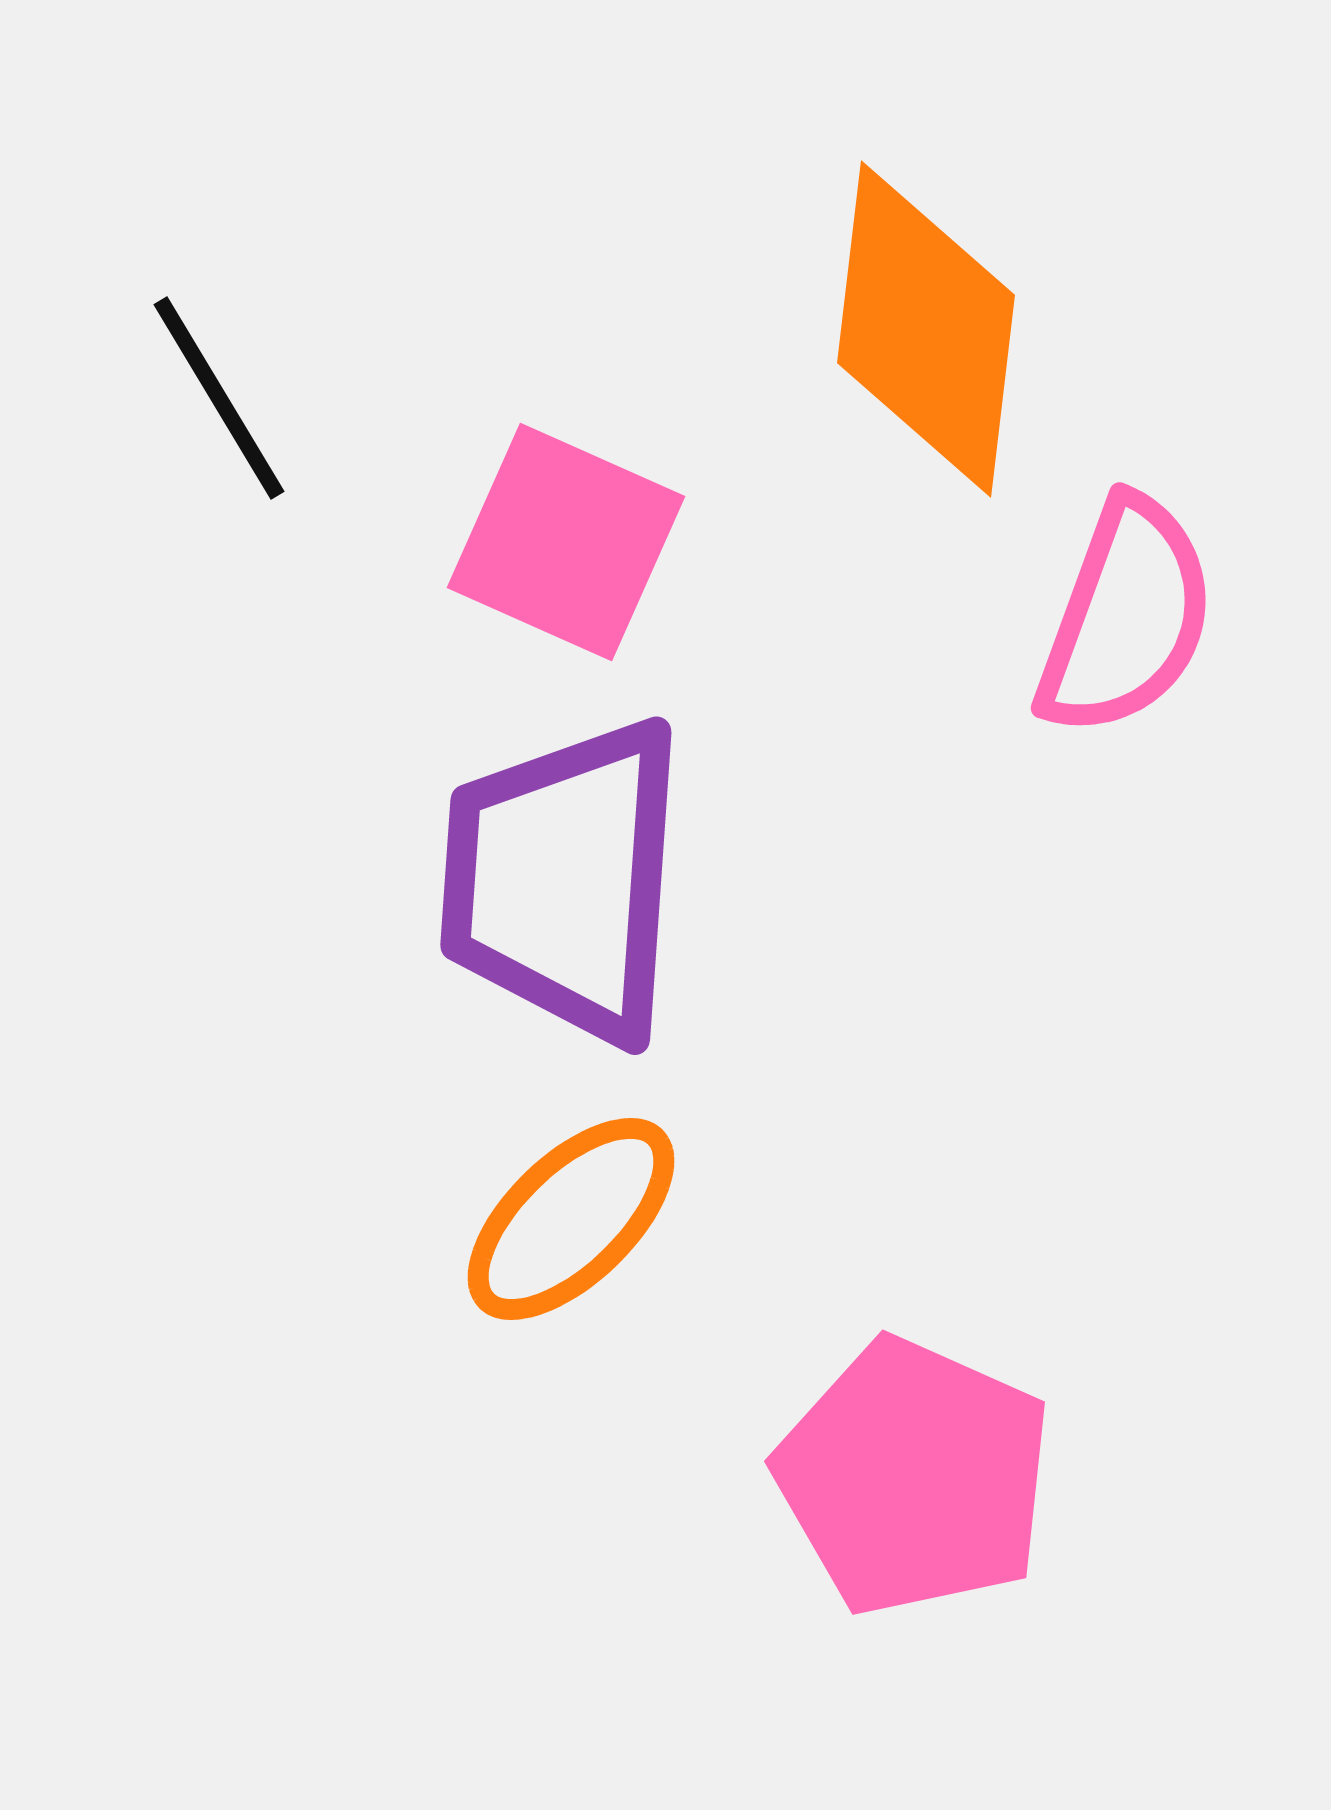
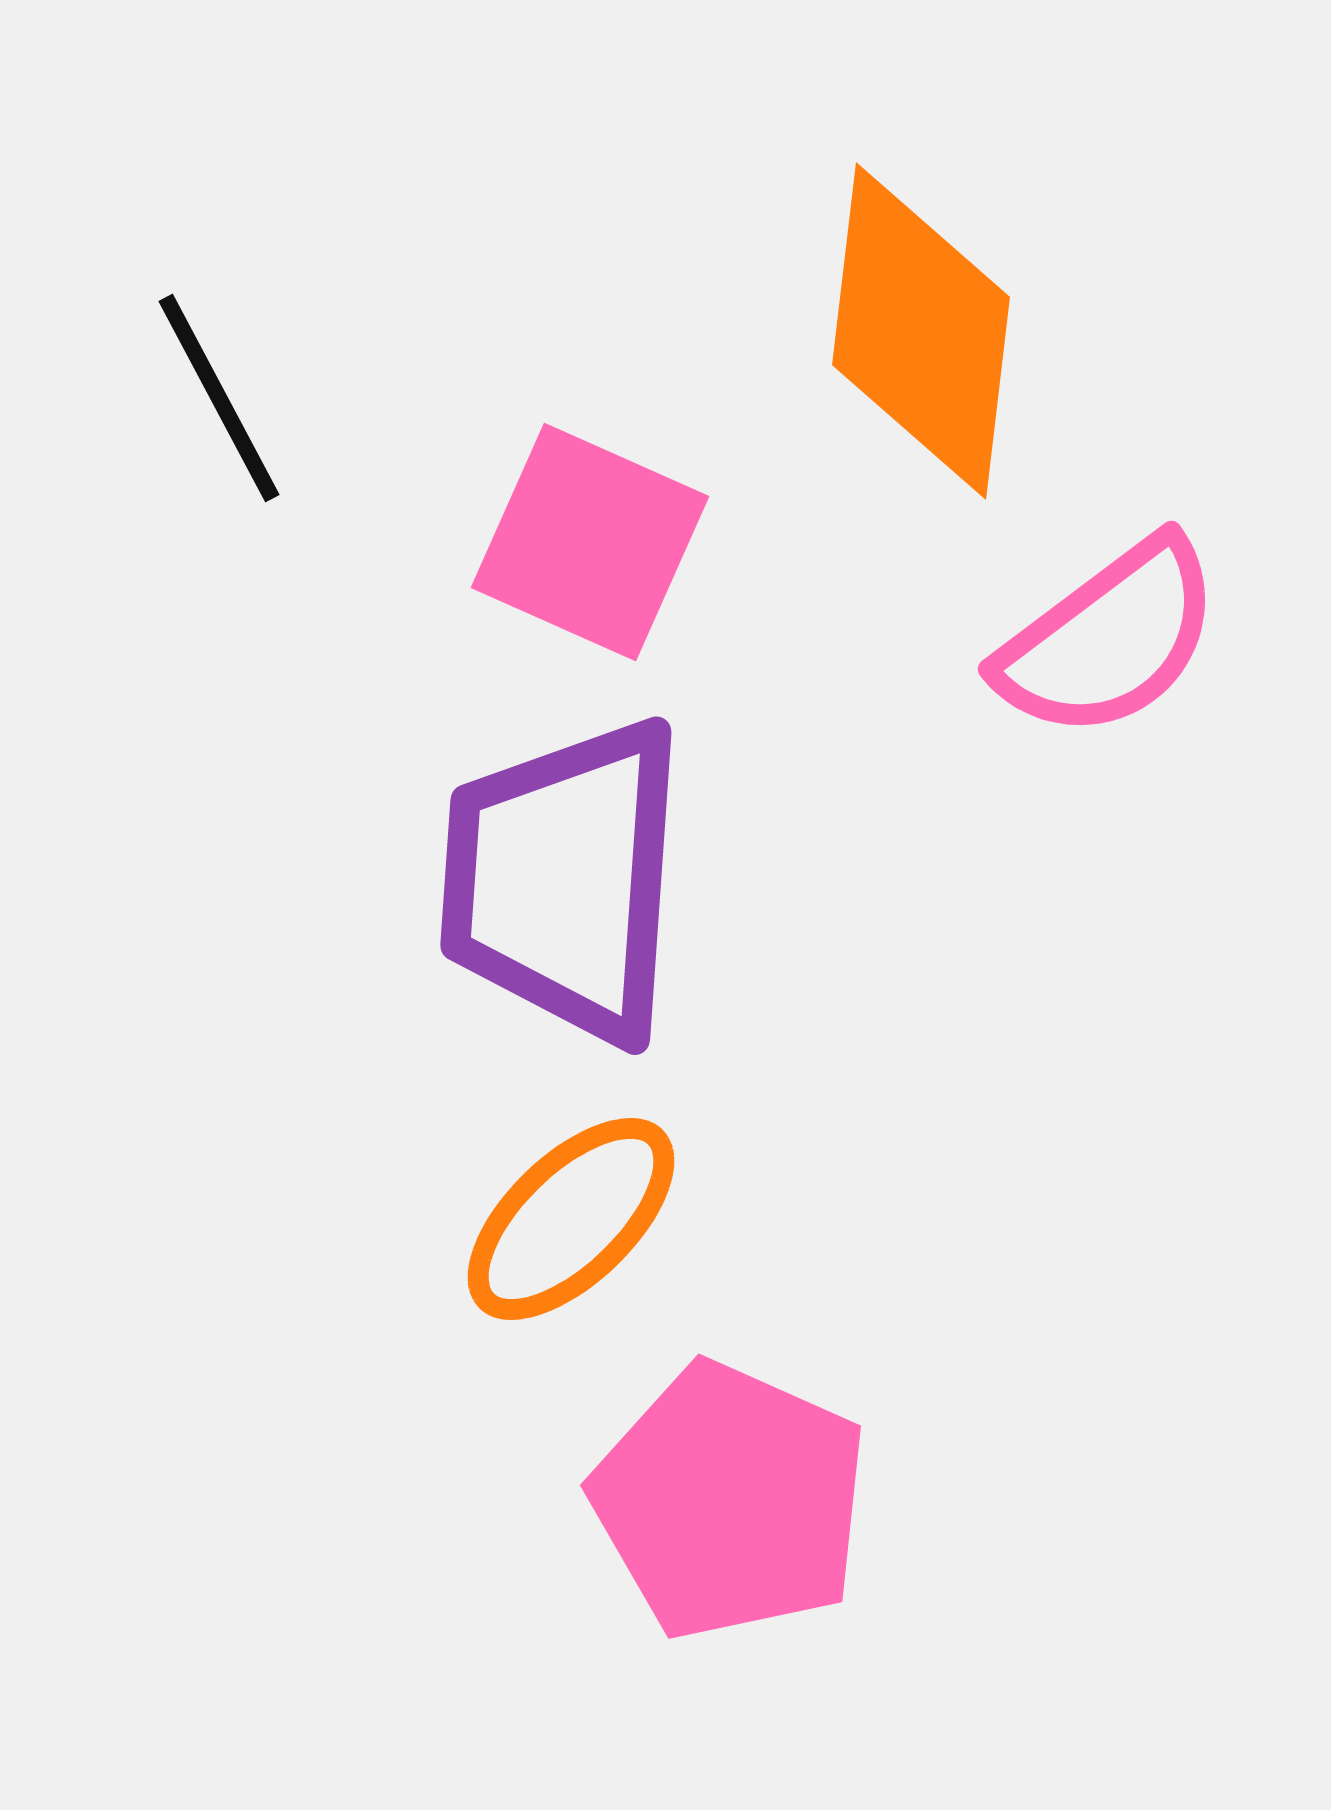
orange diamond: moved 5 px left, 2 px down
black line: rotated 3 degrees clockwise
pink square: moved 24 px right
pink semicircle: moved 17 px left, 22 px down; rotated 33 degrees clockwise
pink pentagon: moved 184 px left, 24 px down
